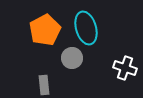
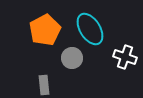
cyan ellipse: moved 4 px right, 1 px down; rotated 16 degrees counterclockwise
white cross: moved 11 px up
